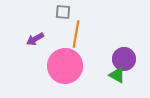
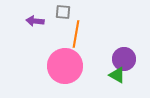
purple arrow: moved 18 px up; rotated 36 degrees clockwise
